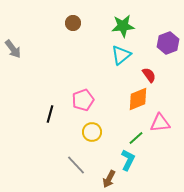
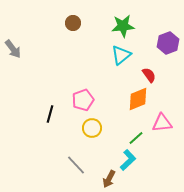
pink triangle: moved 2 px right
yellow circle: moved 4 px up
cyan L-shape: rotated 20 degrees clockwise
